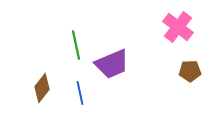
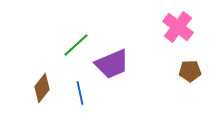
green line: rotated 60 degrees clockwise
